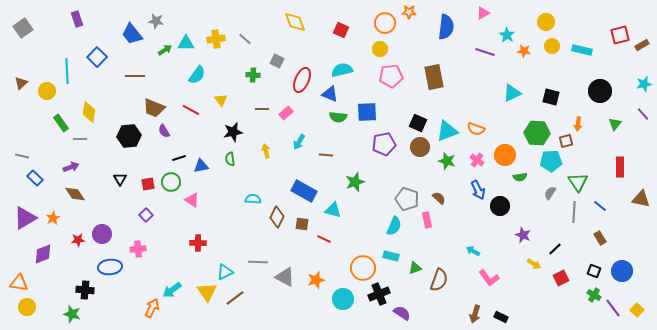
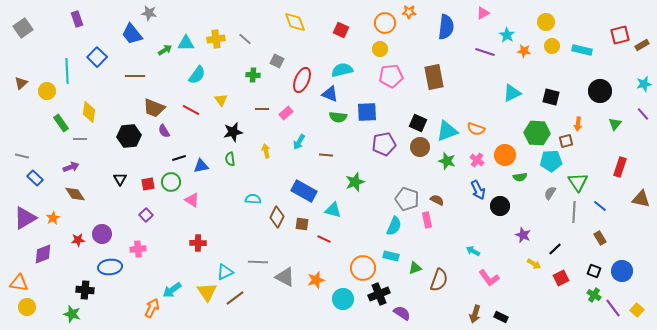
gray star at (156, 21): moved 7 px left, 8 px up
red rectangle at (620, 167): rotated 18 degrees clockwise
brown semicircle at (439, 198): moved 2 px left, 2 px down; rotated 16 degrees counterclockwise
